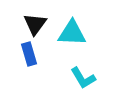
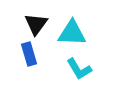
black triangle: moved 1 px right
cyan L-shape: moved 4 px left, 9 px up
